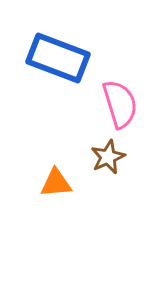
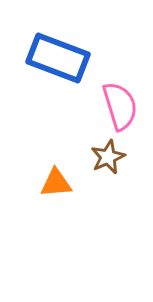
pink semicircle: moved 2 px down
